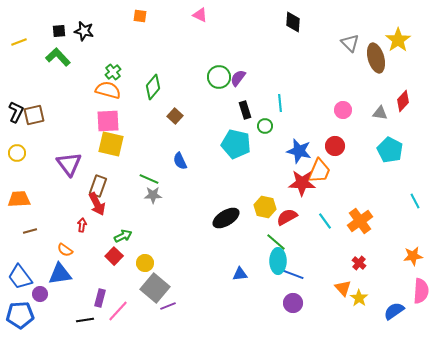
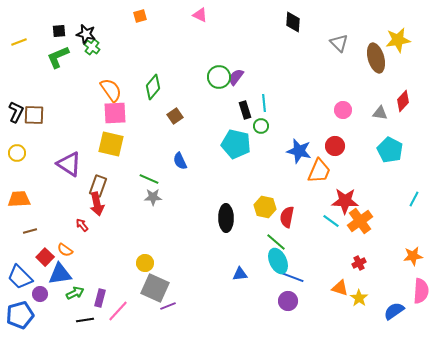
orange square at (140, 16): rotated 24 degrees counterclockwise
black star at (84, 31): moved 2 px right, 3 px down
yellow star at (398, 40): rotated 25 degrees clockwise
gray triangle at (350, 43): moved 11 px left
green L-shape at (58, 57): rotated 70 degrees counterclockwise
green cross at (113, 72): moved 21 px left, 25 px up; rotated 14 degrees counterclockwise
purple semicircle at (238, 78): moved 2 px left, 1 px up
orange semicircle at (108, 90): moved 3 px right; rotated 40 degrees clockwise
cyan line at (280, 103): moved 16 px left
brown square at (34, 115): rotated 15 degrees clockwise
brown square at (175, 116): rotated 14 degrees clockwise
pink square at (108, 121): moved 7 px right, 8 px up
green circle at (265, 126): moved 4 px left
purple triangle at (69, 164): rotated 20 degrees counterclockwise
red star at (302, 183): moved 43 px right, 18 px down
gray star at (153, 195): moved 2 px down
cyan line at (415, 201): moved 1 px left, 2 px up; rotated 56 degrees clockwise
red arrow at (97, 204): rotated 15 degrees clockwise
red semicircle at (287, 217): rotated 50 degrees counterclockwise
black ellipse at (226, 218): rotated 60 degrees counterclockwise
cyan line at (325, 221): moved 6 px right; rotated 18 degrees counterclockwise
red arrow at (82, 225): rotated 48 degrees counterclockwise
green arrow at (123, 236): moved 48 px left, 57 px down
red square at (114, 256): moved 69 px left, 1 px down
cyan ellipse at (278, 261): rotated 25 degrees counterclockwise
red cross at (359, 263): rotated 24 degrees clockwise
blue line at (292, 274): moved 3 px down
blue trapezoid at (20, 277): rotated 8 degrees counterclockwise
gray square at (155, 288): rotated 16 degrees counterclockwise
orange triangle at (343, 288): moved 3 px left; rotated 30 degrees counterclockwise
purple circle at (293, 303): moved 5 px left, 2 px up
blue pentagon at (20, 315): rotated 12 degrees counterclockwise
